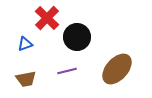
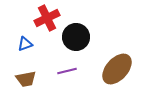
red cross: rotated 20 degrees clockwise
black circle: moved 1 px left
